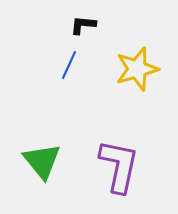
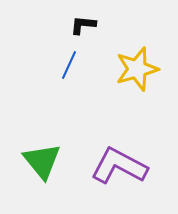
purple L-shape: rotated 74 degrees counterclockwise
